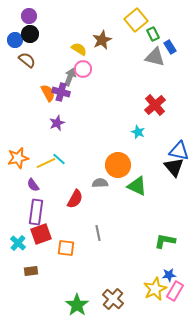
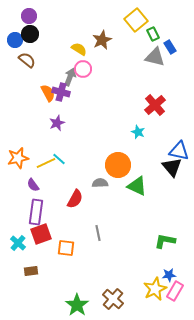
black triangle: moved 2 px left
